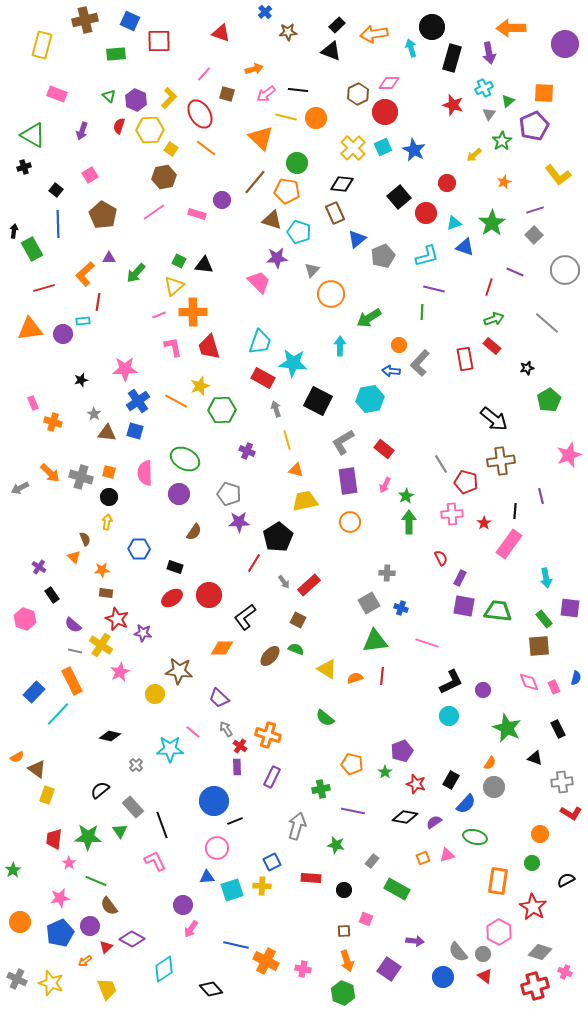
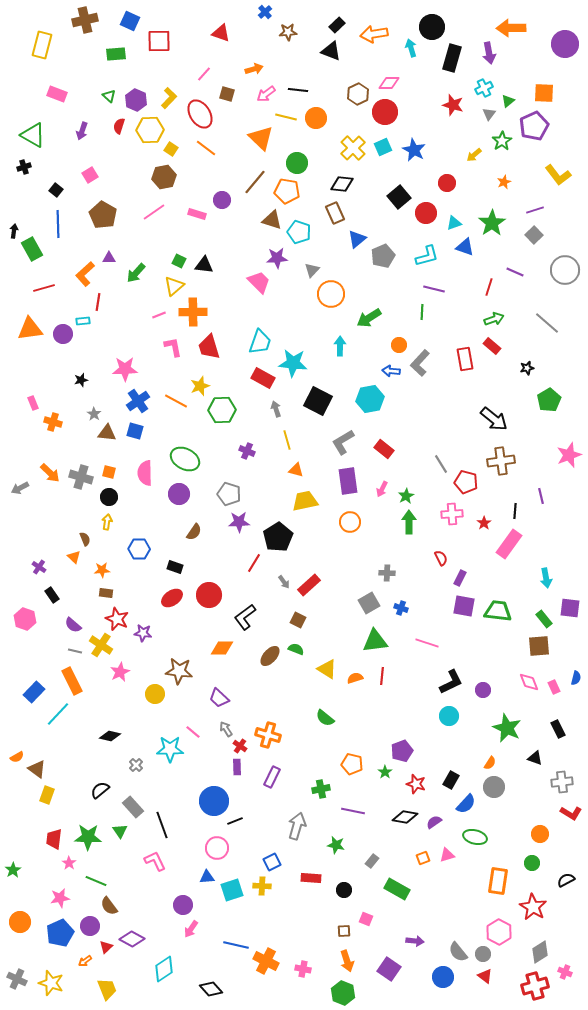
pink arrow at (385, 485): moved 3 px left, 4 px down
gray diamond at (540, 952): rotated 50 degrees counterclockwise
